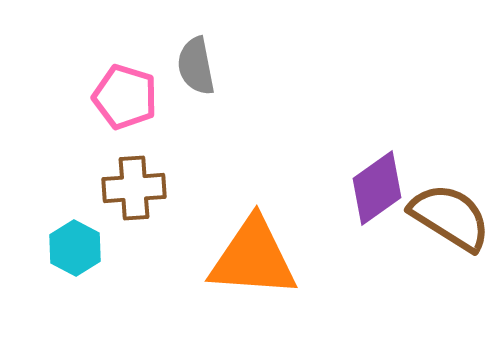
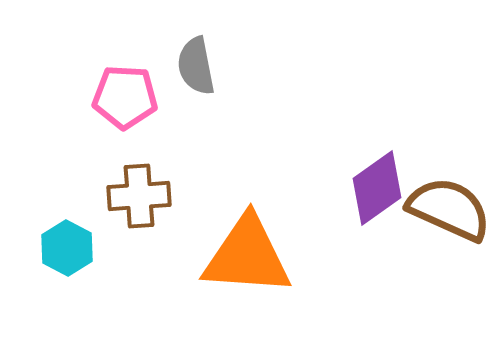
pink pentagon: rotated 14 degrees counterclockwise
brown cross: moved 5 px right, 8 px down
brown semicircle: moved 1 px left, 8 px up; rotated 8 degrees counterclockwise
cyan hexagon: moved 8 px left
orange triangle: moved 6 px left, 2 px up
